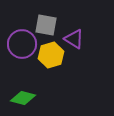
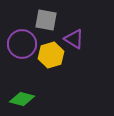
gray square: moved 5 px up
green diamond: moved 1 px left, 1 px down
